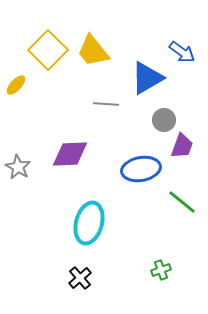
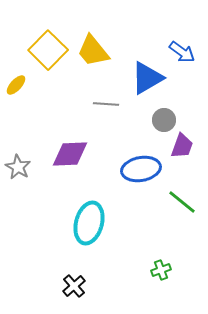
black cross: moved 6 px left, 8 px down
